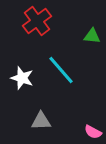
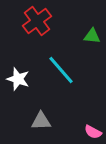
white star: moved 4 px left, 1 px down
